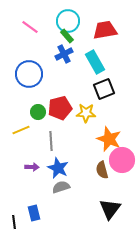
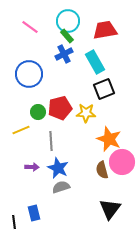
pink circle: moved 2 px down
